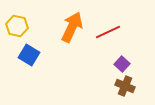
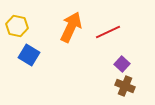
orange arrow: moved 1 px left
